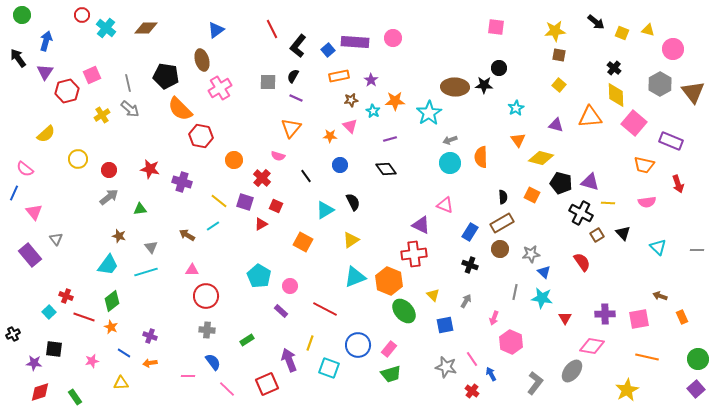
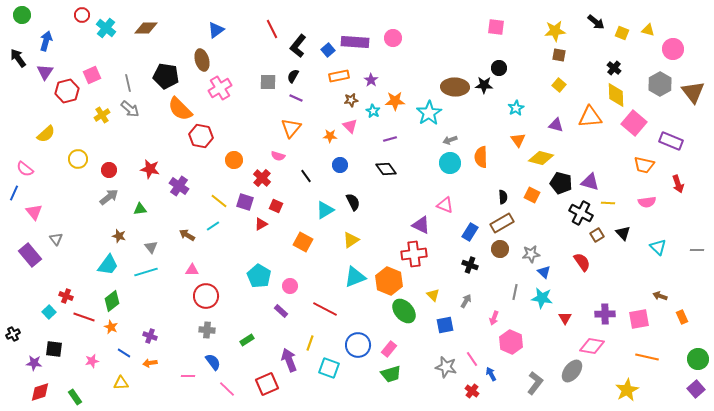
purple cross at (182, 182): moved 3 px left, 4 px down; rotated 18 degrees clockwise
